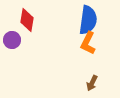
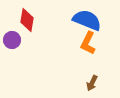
blue semicircle: moved 1 px left; rotated 76 degrees counterclockwise
